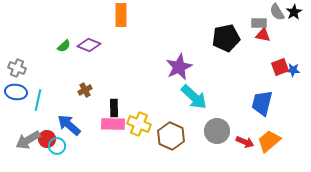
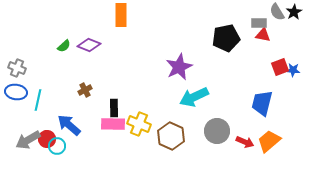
cyan arrow: rotated 112 degrees clockwise
